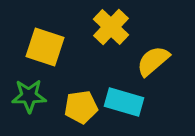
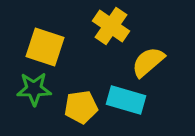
yellow cross: moved 1 px up; rotated 9 degrees counterclockwise
yellow semicircle: moved 5 px left, 1 px down
green star: moved 5 px right, 7 px up
cyan rectangle: moved 2 px right, 2 px up
